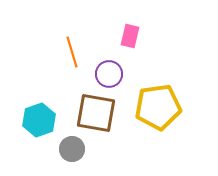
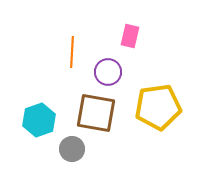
orange line: rotated 20 degrees clockwise
purple circle: moved 1 px left, 2 px up
